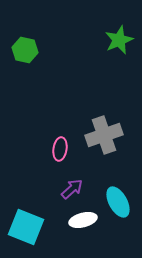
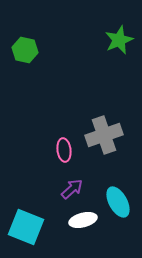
pink ellipse: moved 4 px right, 1 px down; rotated 15 degrees counterclockwise
